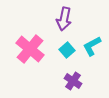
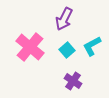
purple arrow: rotated 15 degrees clockwise
pink cross: moved 2 px up
